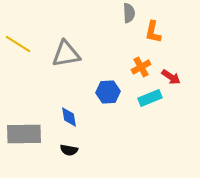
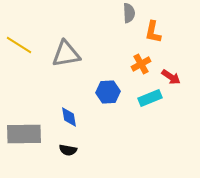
yellow line: moved 1 px right, 1 px down
orange cross: moved 3 px up
black semicircle: moved 1 px left
